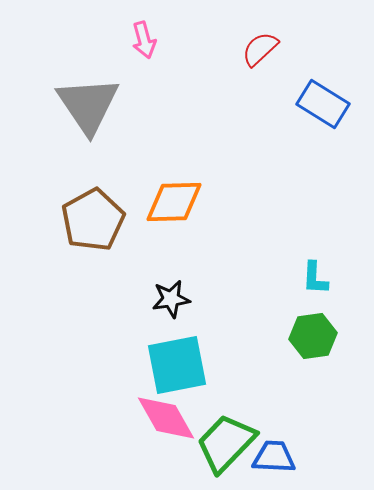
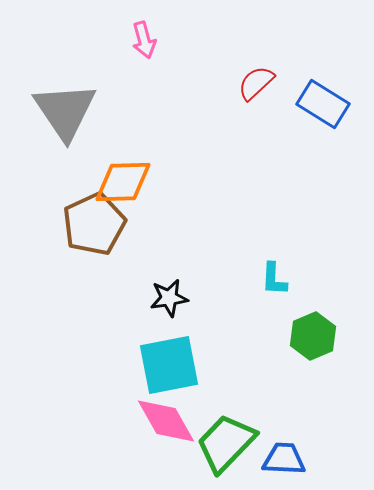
red semicircle: moved 4 px left, 34 px down
gray triangle: moved 23 px left, 6 px down
orange diamond: moved 51 px left, 20 px up
brown pentagon: moved 1 px right, 4 px down; rotated 4 degrees clockwise
cyan L-shape: moved 41 px left, 1 px down
black star: moved 2 px left, 1 px up
green hexagon: rotated 15 degrees counterclockwise
cyan square: moved 8 px left
pink diamond: moved 3 px down
blue trapezoid: moved 10 px right, 2 px down
